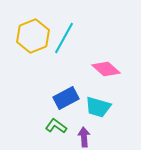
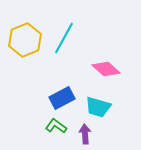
yellow hexagon: moved 8 px left, 4 px down
blue rectangle: moved 4 px left
purple arrow: moved 1 px right, 3 px up
